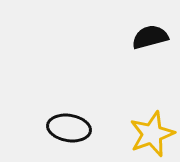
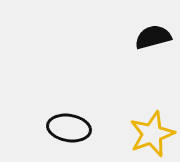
black semicircle: moved 3 px right
